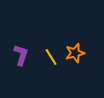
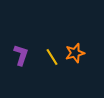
yellow line: moved 1 px right
